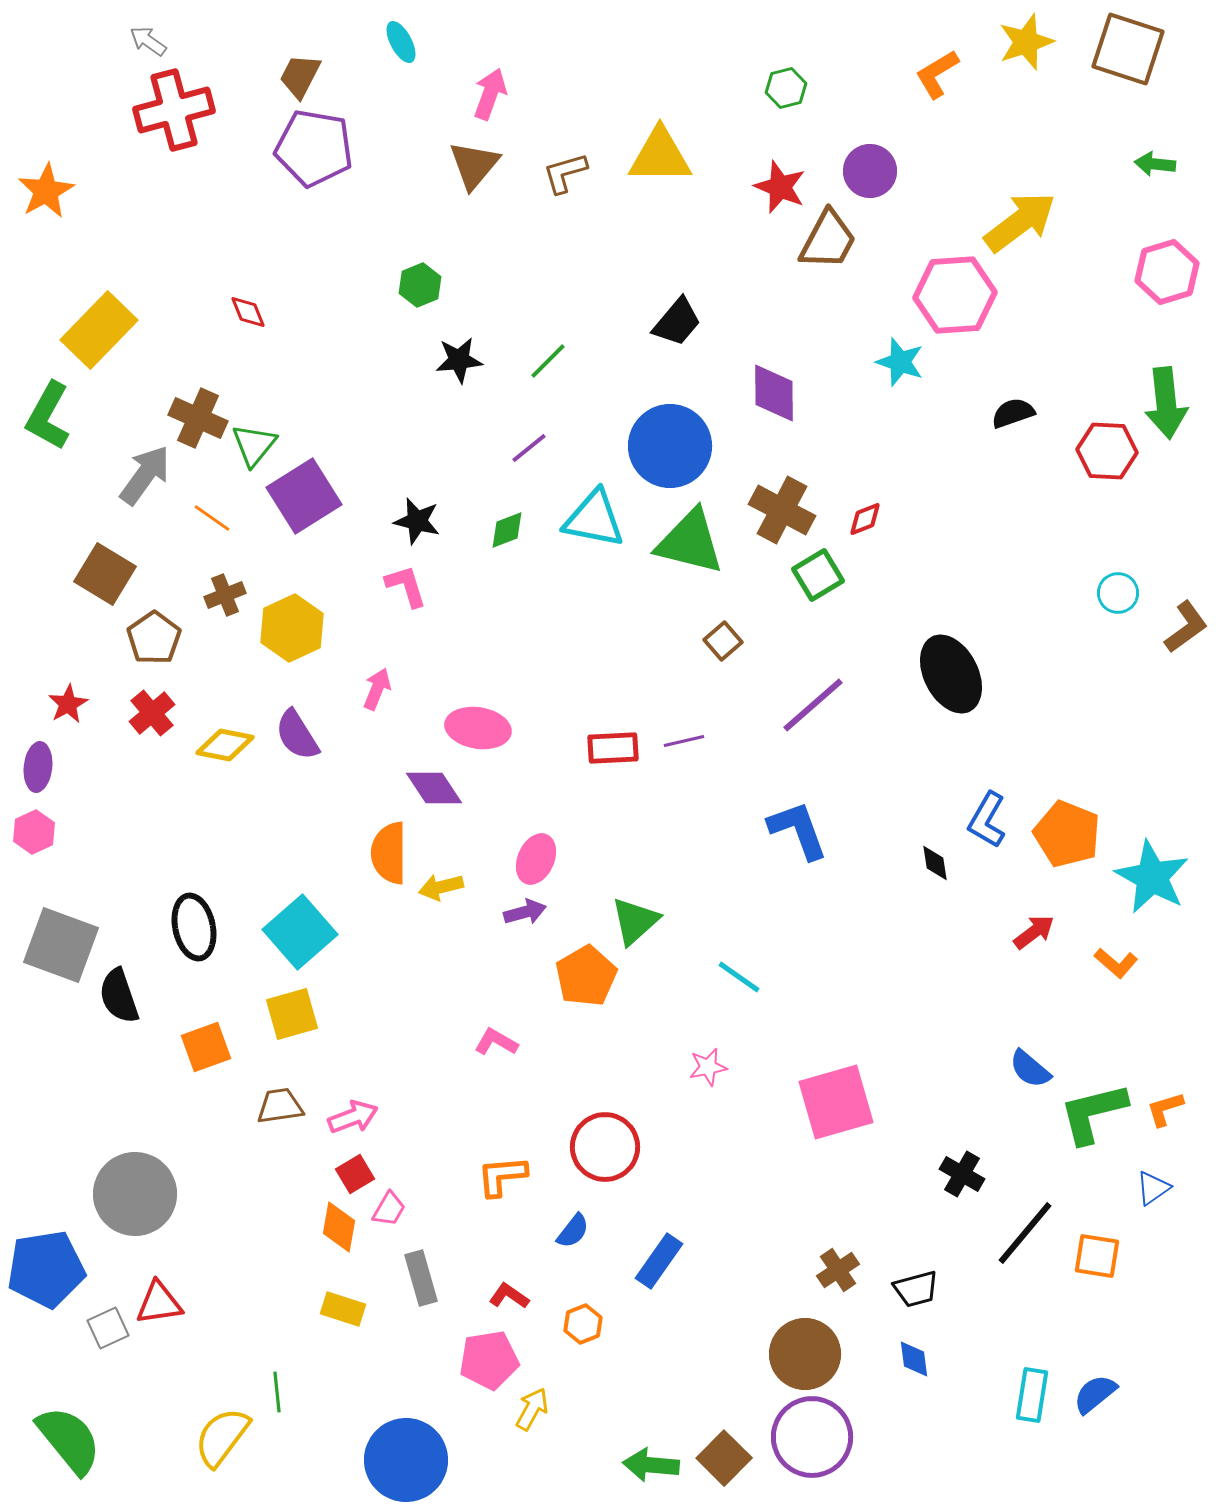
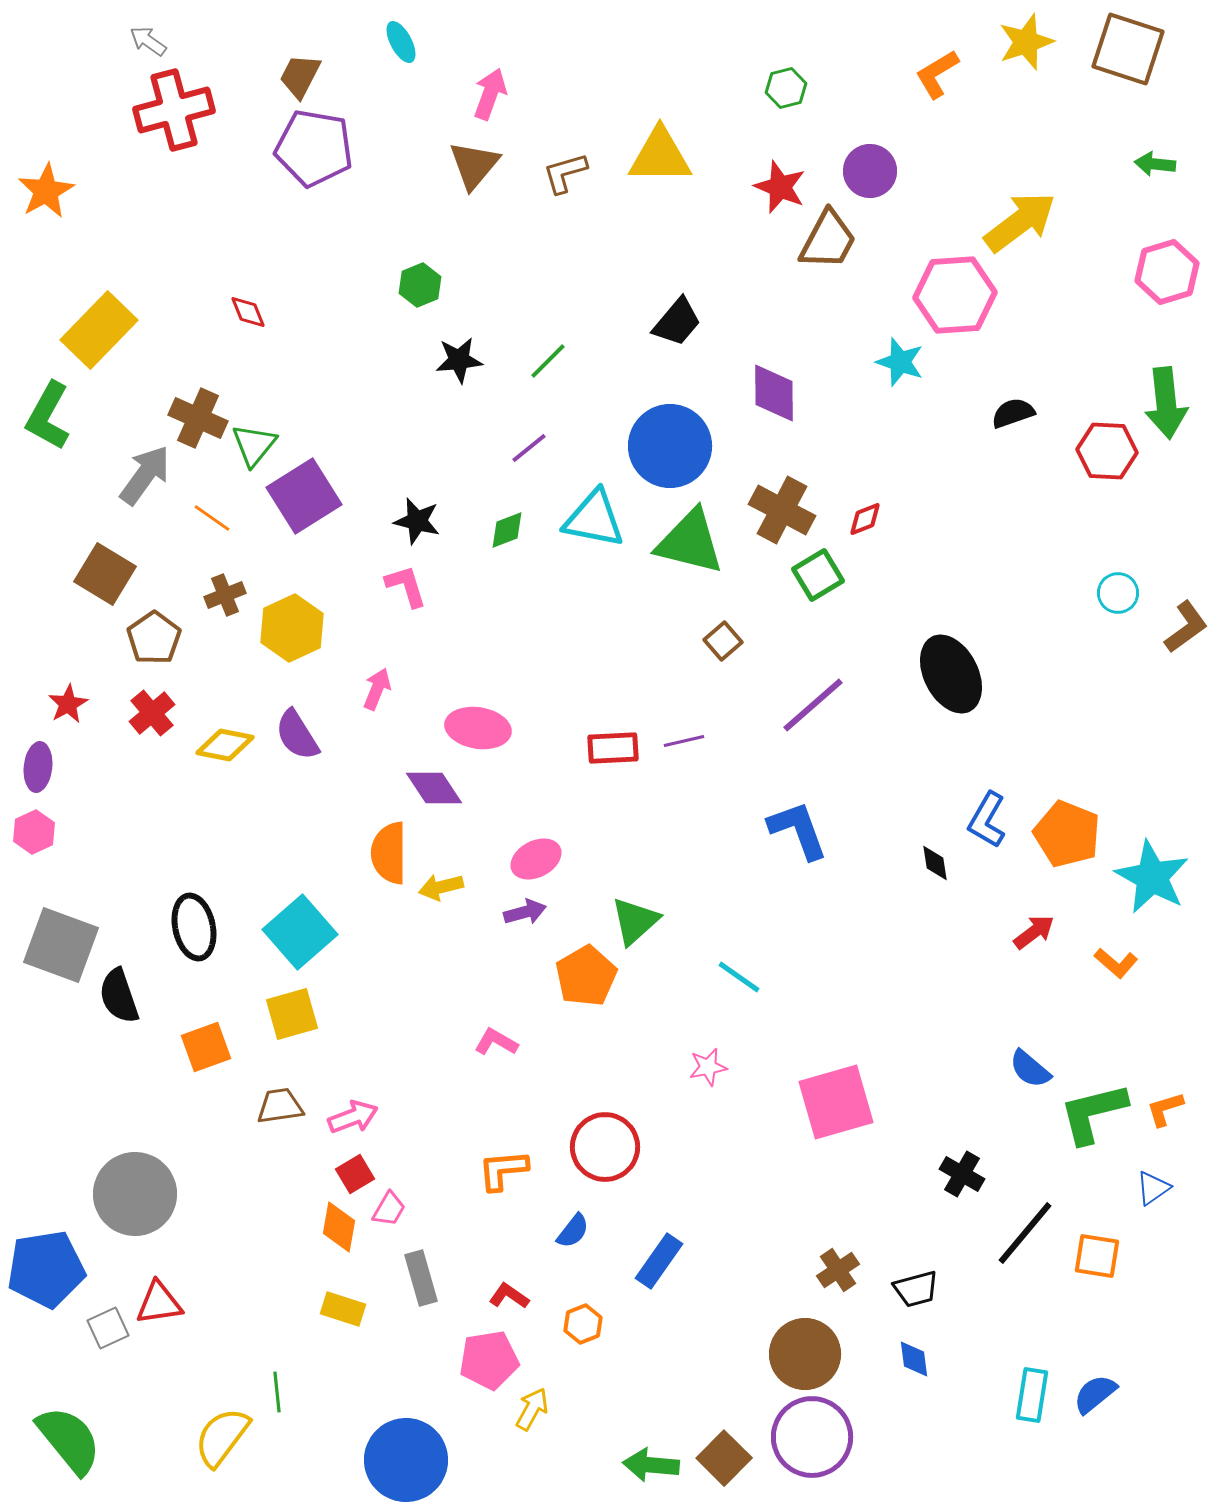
pink ellipse at (536, 859): rotated 39 degrees clockwise
orange L-shape at (502, 1176): moved 1 px right, 6 px up
